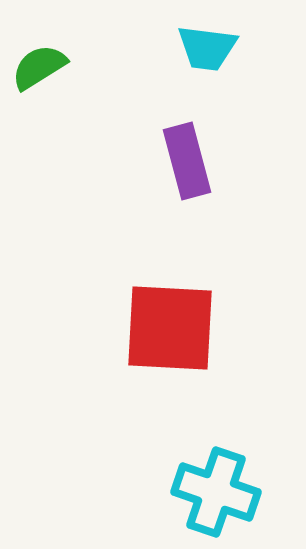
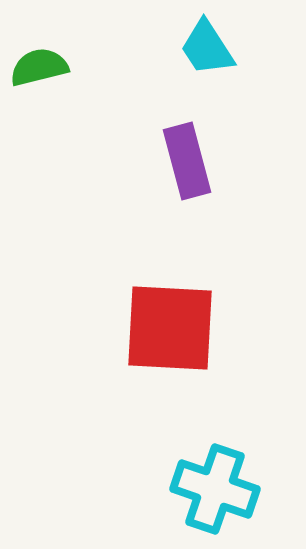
cyan trapezoid: rotated 50 degrees clockwise
green semicircle: rotated 18 degrees clockwise
cyan cross: moved 1 px left, 3 px up
